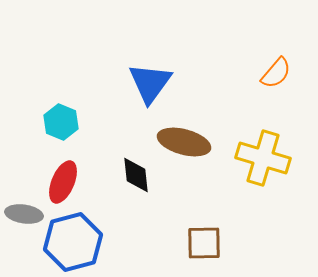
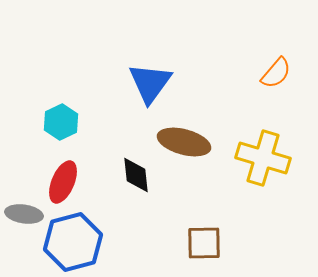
cyan hexagon: rotated 12 degrees clockwise
